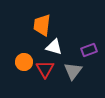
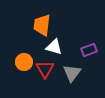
gray triangle: moved 1 px left, 2 px down
